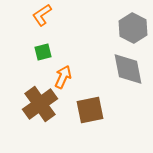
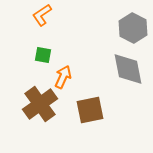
green square: moved 3 px down; rotated 24 degrees clockwise
